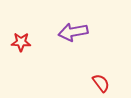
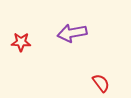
purple arrow: moved 1 px left, 1 px down
